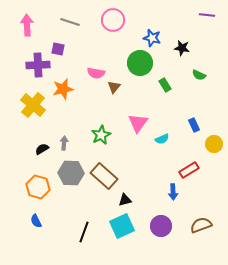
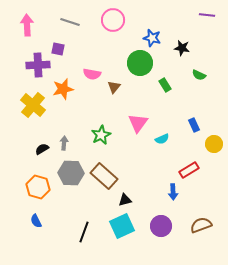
pink semicircle: moved 4 px left, 1 px down
